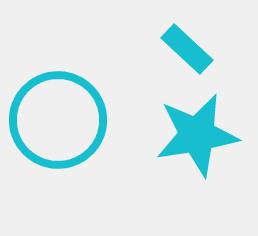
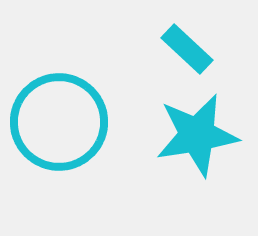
cyan circle: moved 1 px right, 2 px down
